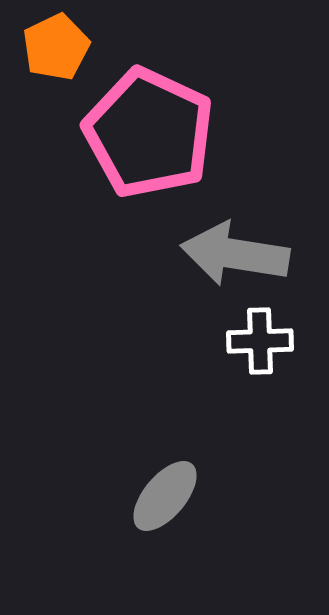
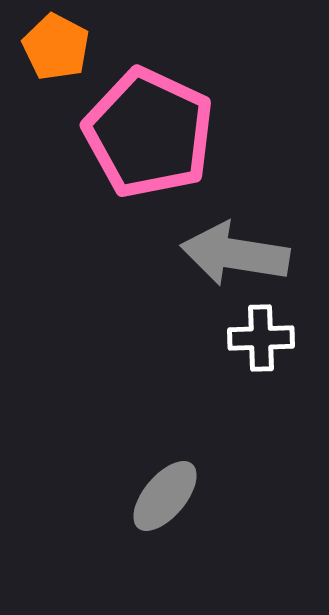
orange pentagon: rotated 18 degrees counterclockwise
white cross: moved 1 px right, 3 px up
